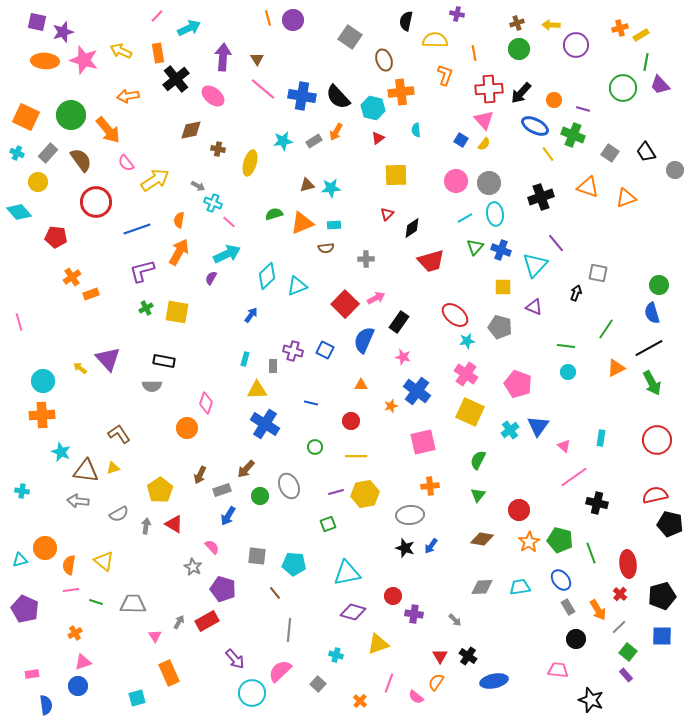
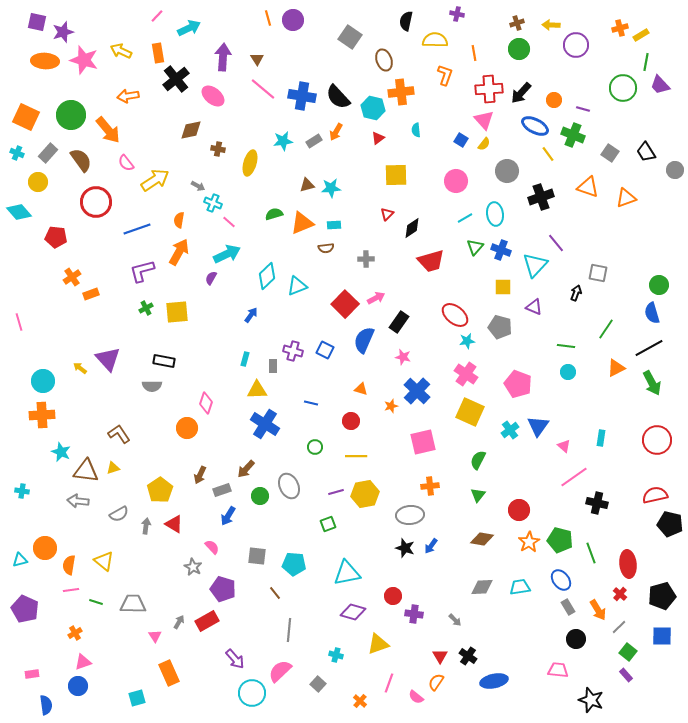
gray circle at (489, 183): moved 18 px right, 12 px up
yellow square at (177, 312): rotated 15 degrees counterclockwise
orange triangle at (361, 385): moved 4 px down; rotated 16 degrees clockwise
blue cross at (417, 391): rotated 8 degrees clockwise
